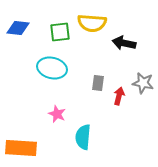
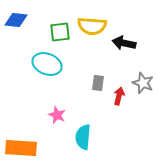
yellow semicircle: moved 3 px down
blue diamond: moved 2 px left, 8 px up
cyan ellipse: moved 5 px left, 4 px up; rotated 8 degrees clockwise
gray star: rotated 10 degrees clockwise
pink star: moved 1 px down
